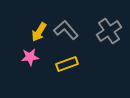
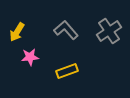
yellow arrow: moved 22 px left
yellow rectangle: moved 7 px down
